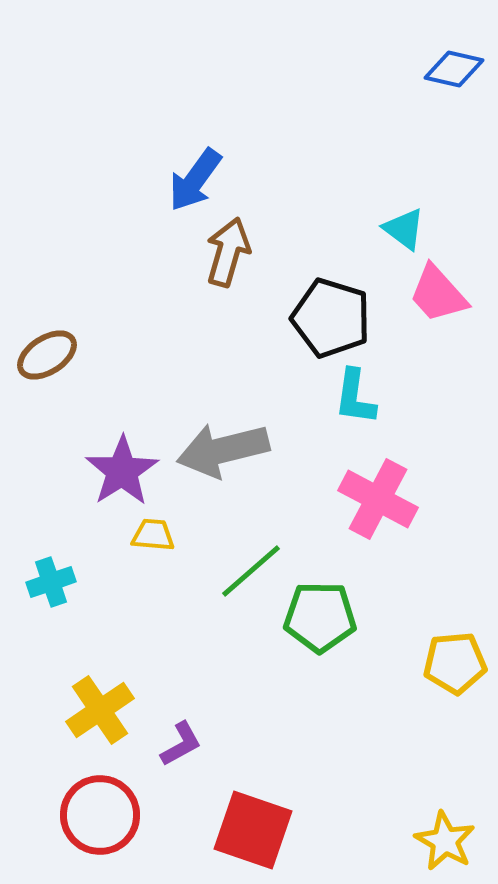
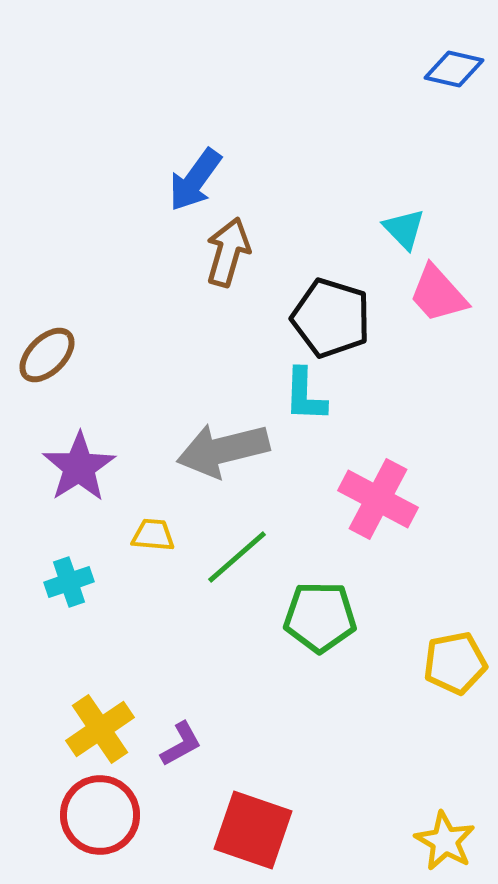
cyan triangle: rotated 9 degrees clockwise
brown ellipse: rotated 12 degrees counterclockwise
cyan L-shape: moved 50 px left, 2 px up; rotated 6 degrees counterclockwise
purple star: moved 43 px left, 4 px up
green line: moved 14 px left, 14 px up
cyan cross: moved 18 px right
yellow pentagon: rotated 6 degrees counterclockwise
yellow cross: moved 19 px down
